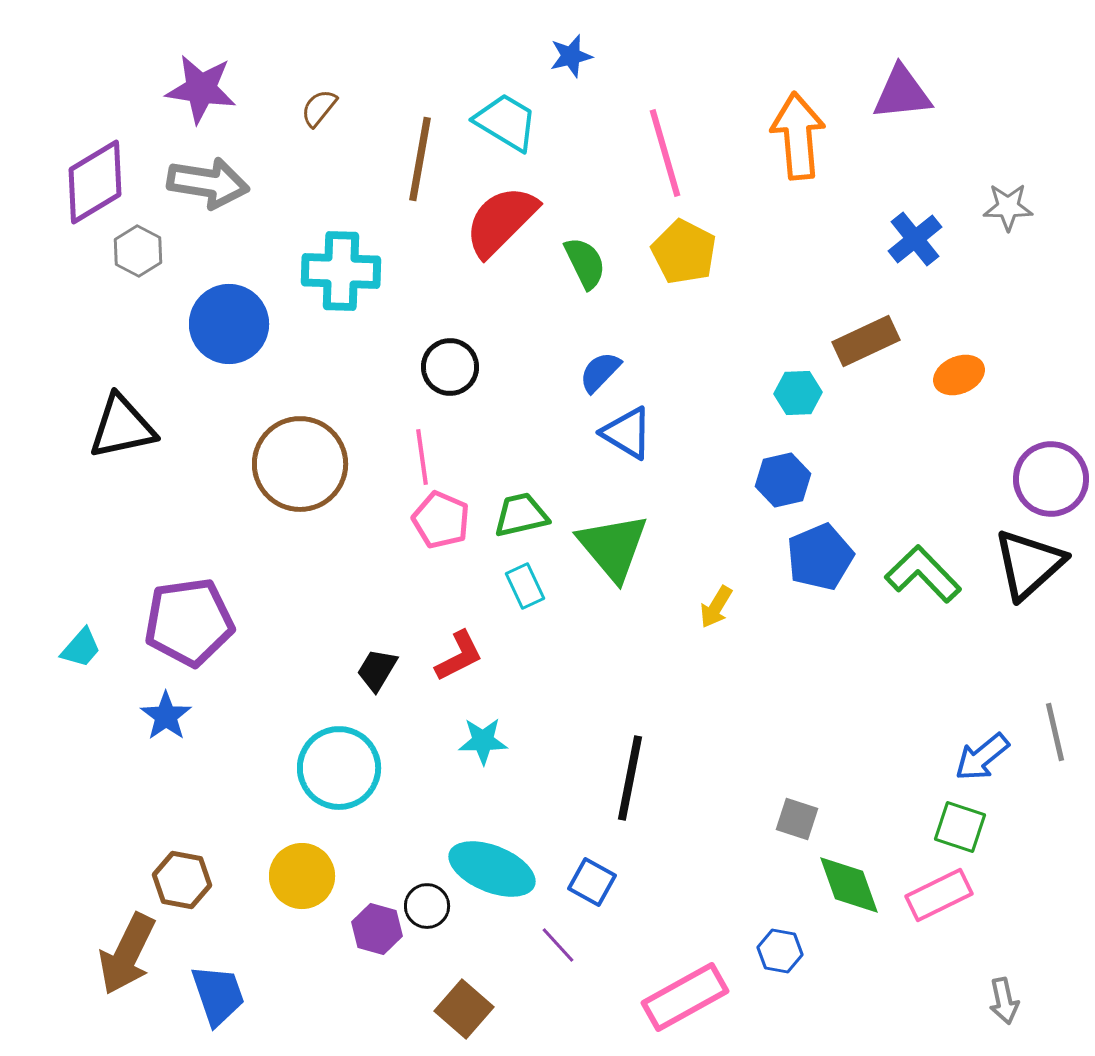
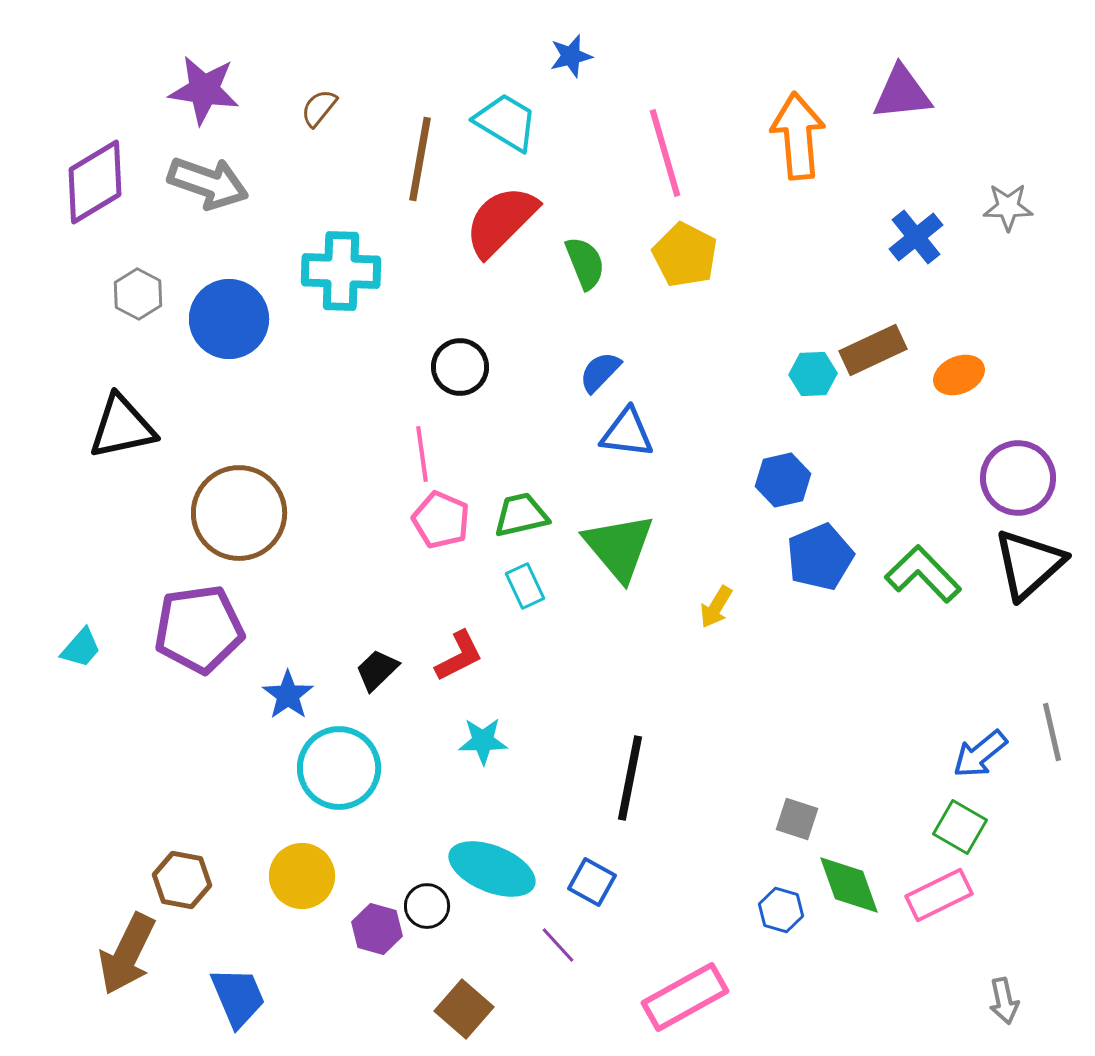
purple star at (201, 89): moved 3 px right, 1 px down
gray arrow at (208, 183): rotated 10 degrees clockwise
blue cross at (915, 239): moved 1 px right, 2 px up
gray hexagon at (138, 251): moved 43 px down
yellow pentagon at (684, 252): moved 1 px right, 3 px down
green semicircle at (585, 263): rotated 4 degrees clockwise
blue circle at (229, 324): moved 5 px up
brown rectangle at (866, 341): moved 7 px right, 9 px down
black circle at (450, 367): moved 10 px right
cyan hexagon at (798, 393): moved 15 px right, 19 px up
blue triangle at (627, 433): rotated 24 degrees counterclockwise
pink line at (422, 457): moved 3 px up
brown circle at (300, 464): moved 61 px left, 49 px down
purple circle at (1051, 479): moved 33 px left, 1 px up
green triangle at (613, 547): moved 6 px right
purple pentagon at (189, 622): moved 10 px right, 7 px down
black trapezoid at (377, 670): rotated 15 degrees clockwise
blue star at (166, 716): moved 122 px right, 21 px up
gray line at (1055, 732): moved 3 px left
blue arrow at (982, 757): moved 2 px left, 3 px up
green square at (960, 827): rotated 12 degrees clockwise
blue hexagon at (780, 951): moved 1 px right, 41 px up; rotated 6 degrees clockwise
blue trapezoid at (218, 995): moved 20 px right, 2 px down; rotated 4 degrees counterclockwise
